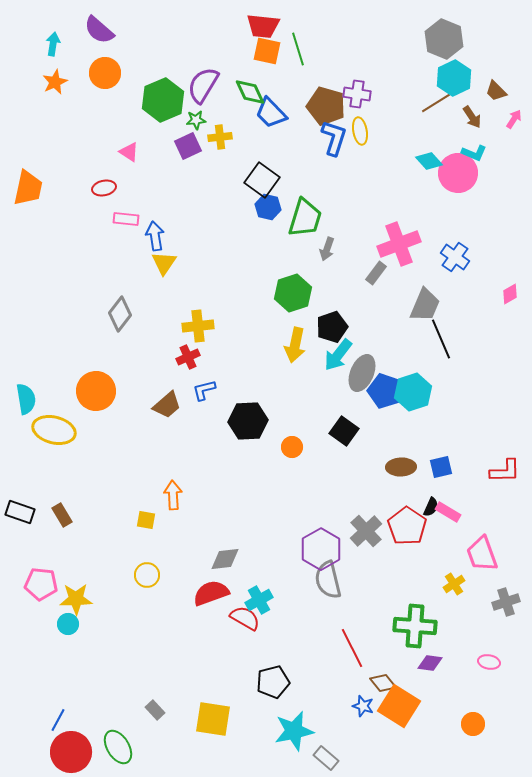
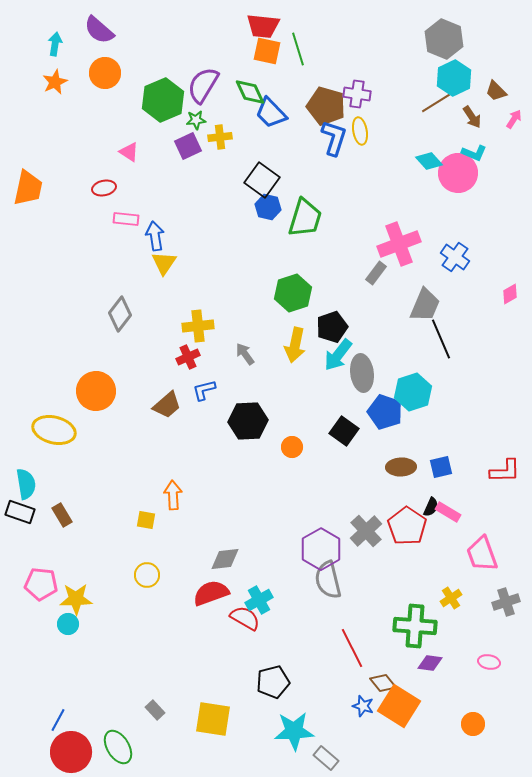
cyan arrow at (53, 44): moved 2 px right
gray arrow at (327, 249): moved 82 px left, 105 px down; rotated 125 degrees clockwise
gray ellipse at (362, 373): rotated 30 degrees counterclockwise
blue pentagon at (385, 391): moved 21 px down
cyan semicircle at (26, 399): moved 85 px down
yellow cross at (454, 584): moved 3 px left, 14 px down
cyan star at (294, 731): rotated 9 degrees clockwise
